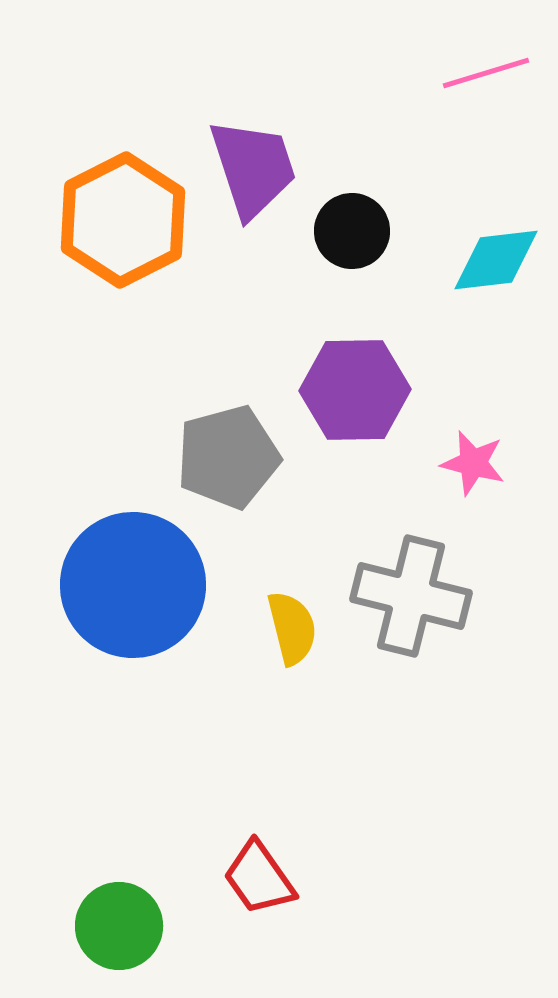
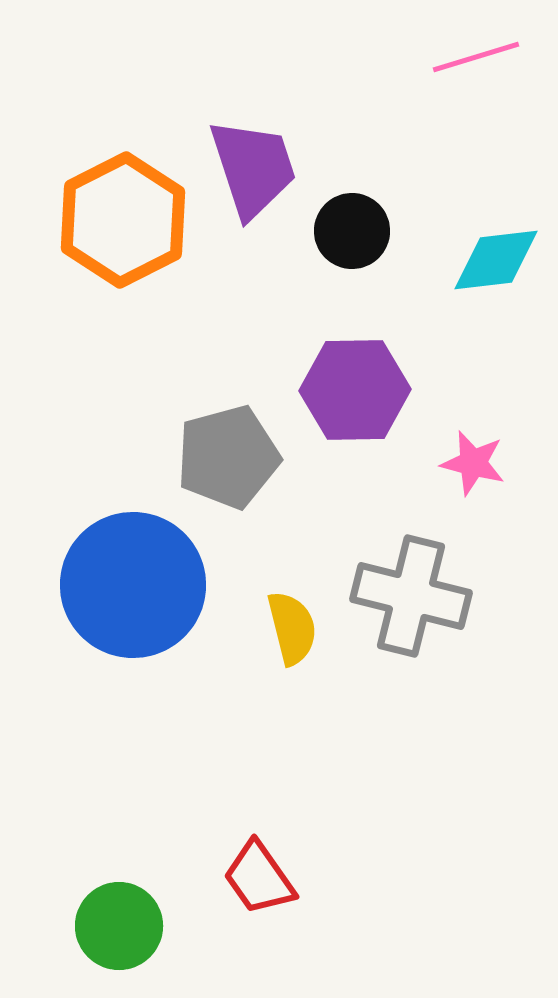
pink line: moved 10 px left, 16 px up
